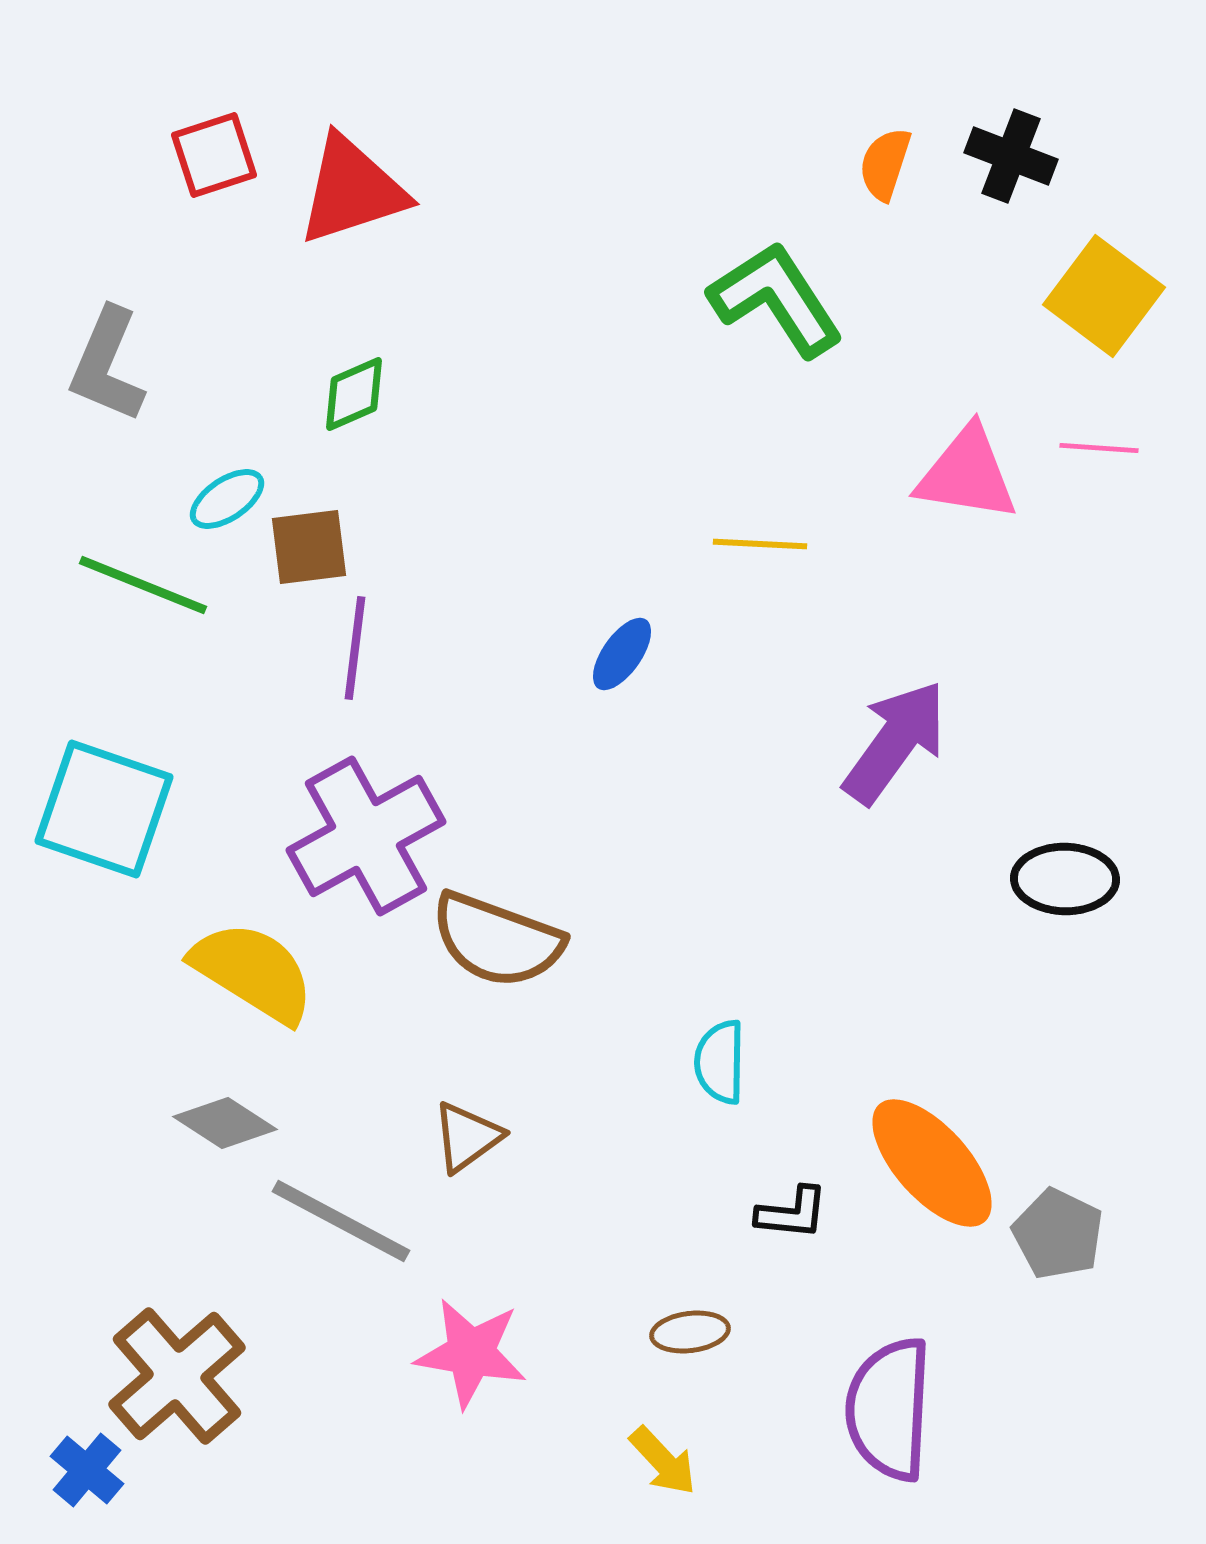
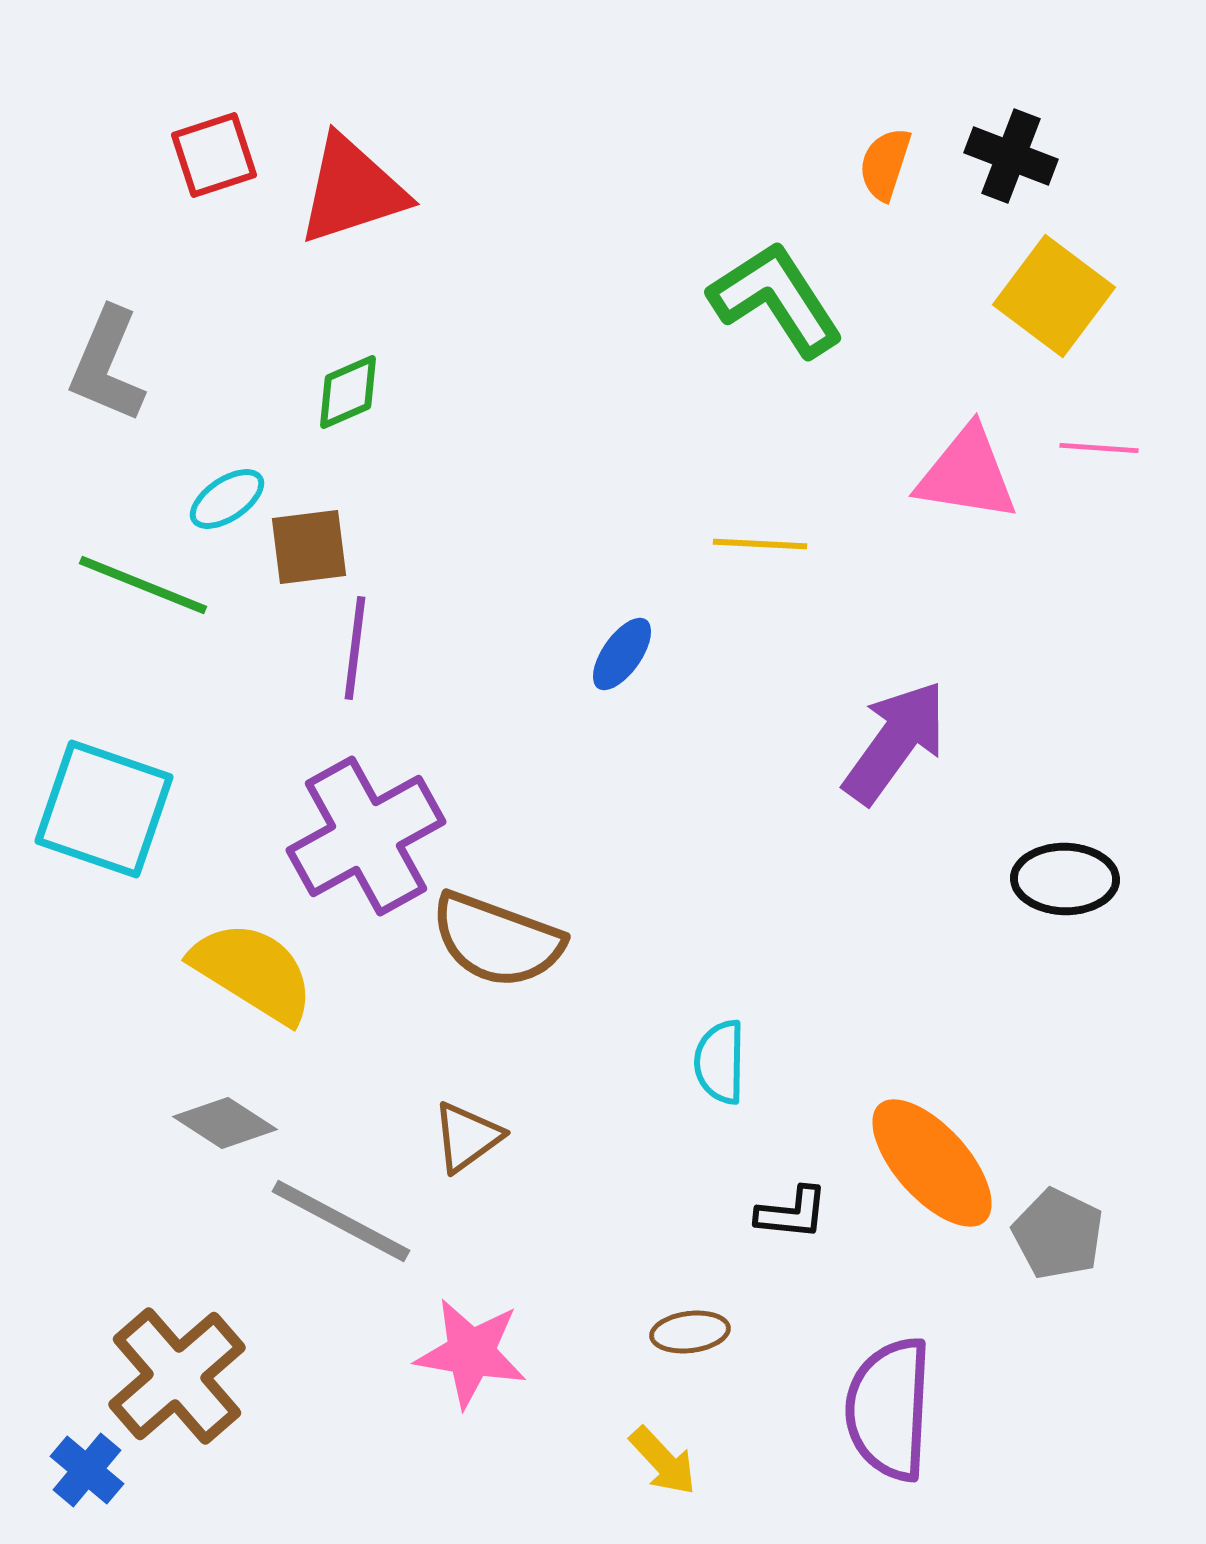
yellow square: moved 50 px left
green diamond: moved 6 px left, 2 px up
